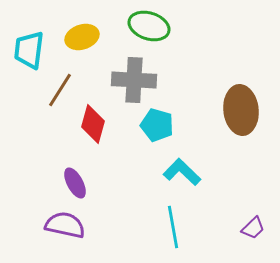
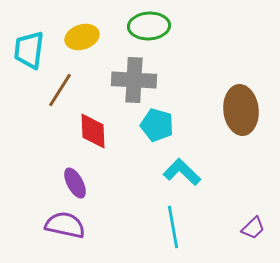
green ellipse: rotated 21 degrees counterclockwise
red diamond: moved 7 px down; rotated 18 degrees counterclockwise
